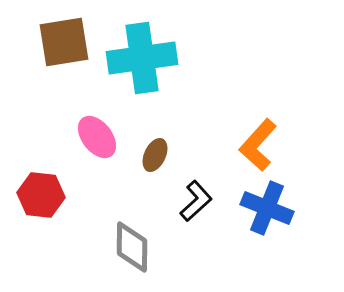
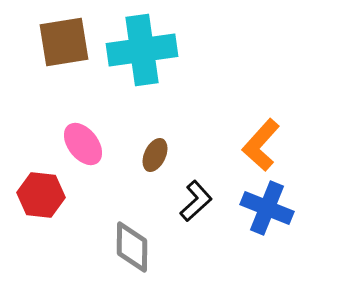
cyan cross: moved 8 px up
pink ellipse: moved 14 px left, 7 px down
orange L-shape: moved 3 px right
